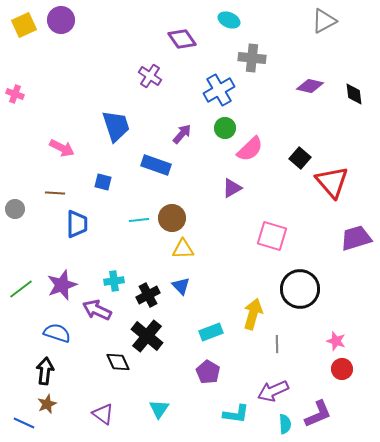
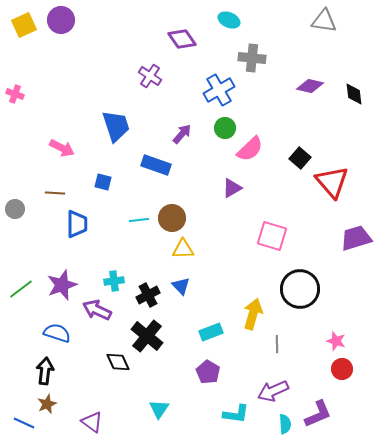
gray triangle at (324, 21): rotated 36 degrees clockwise
purple triangle at (103, 414): moved 11 px left, 8 px down
